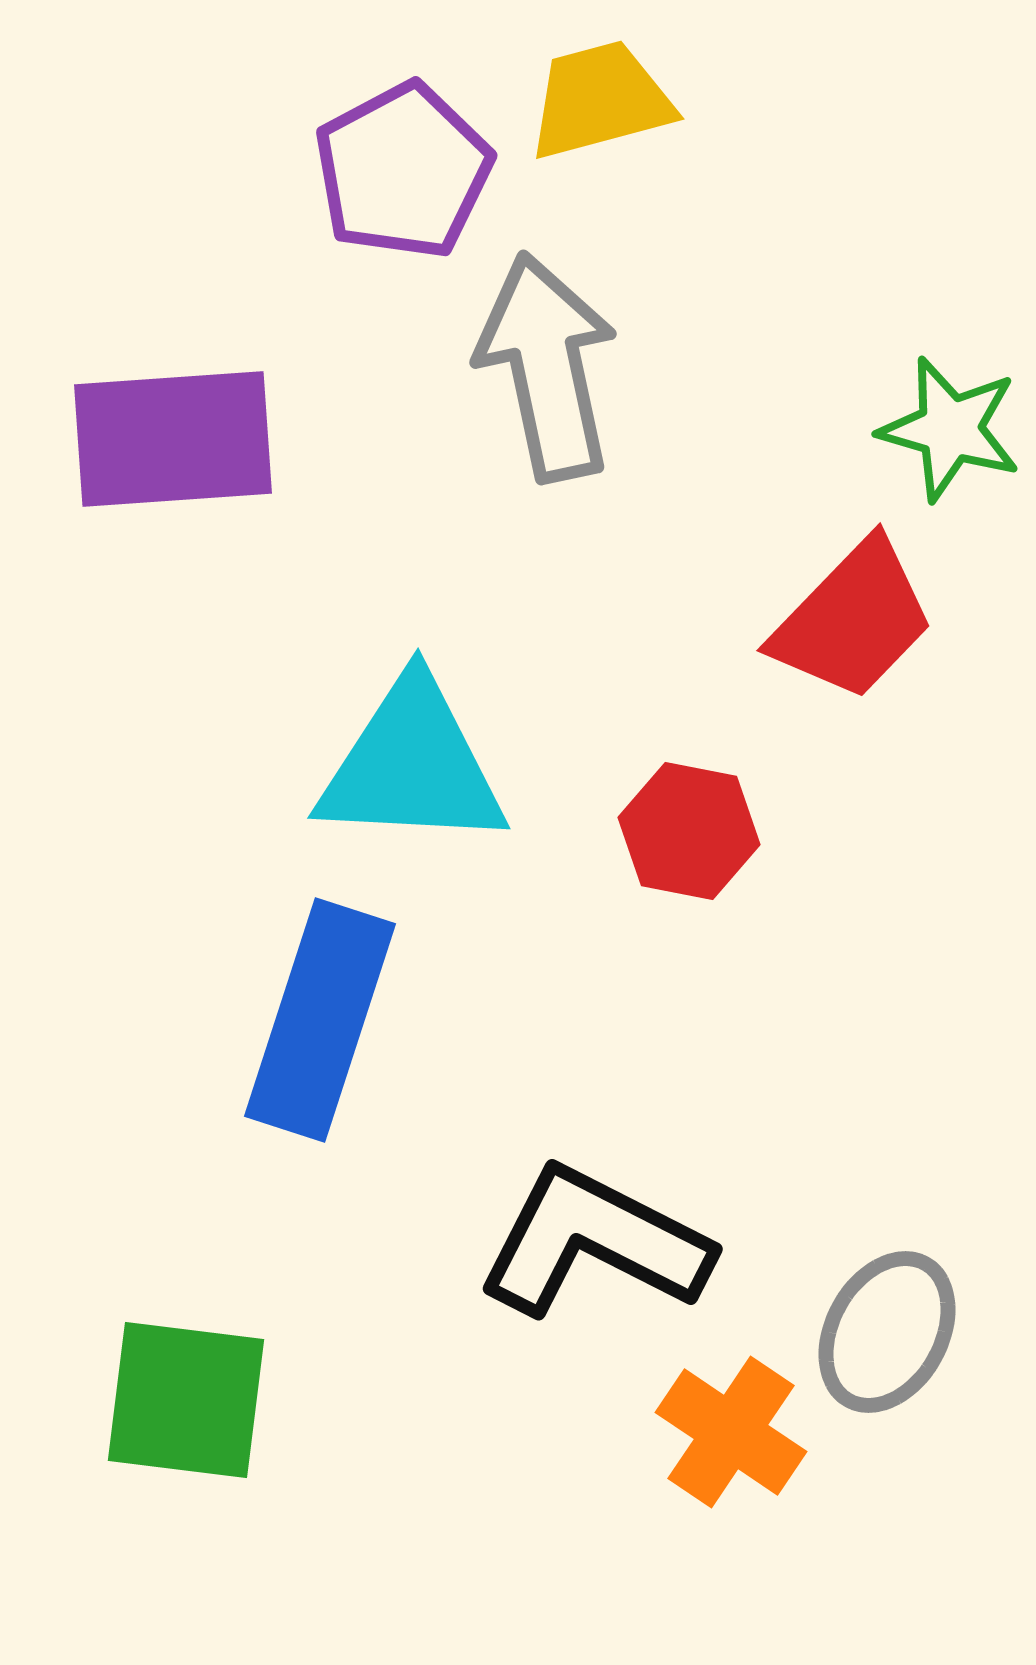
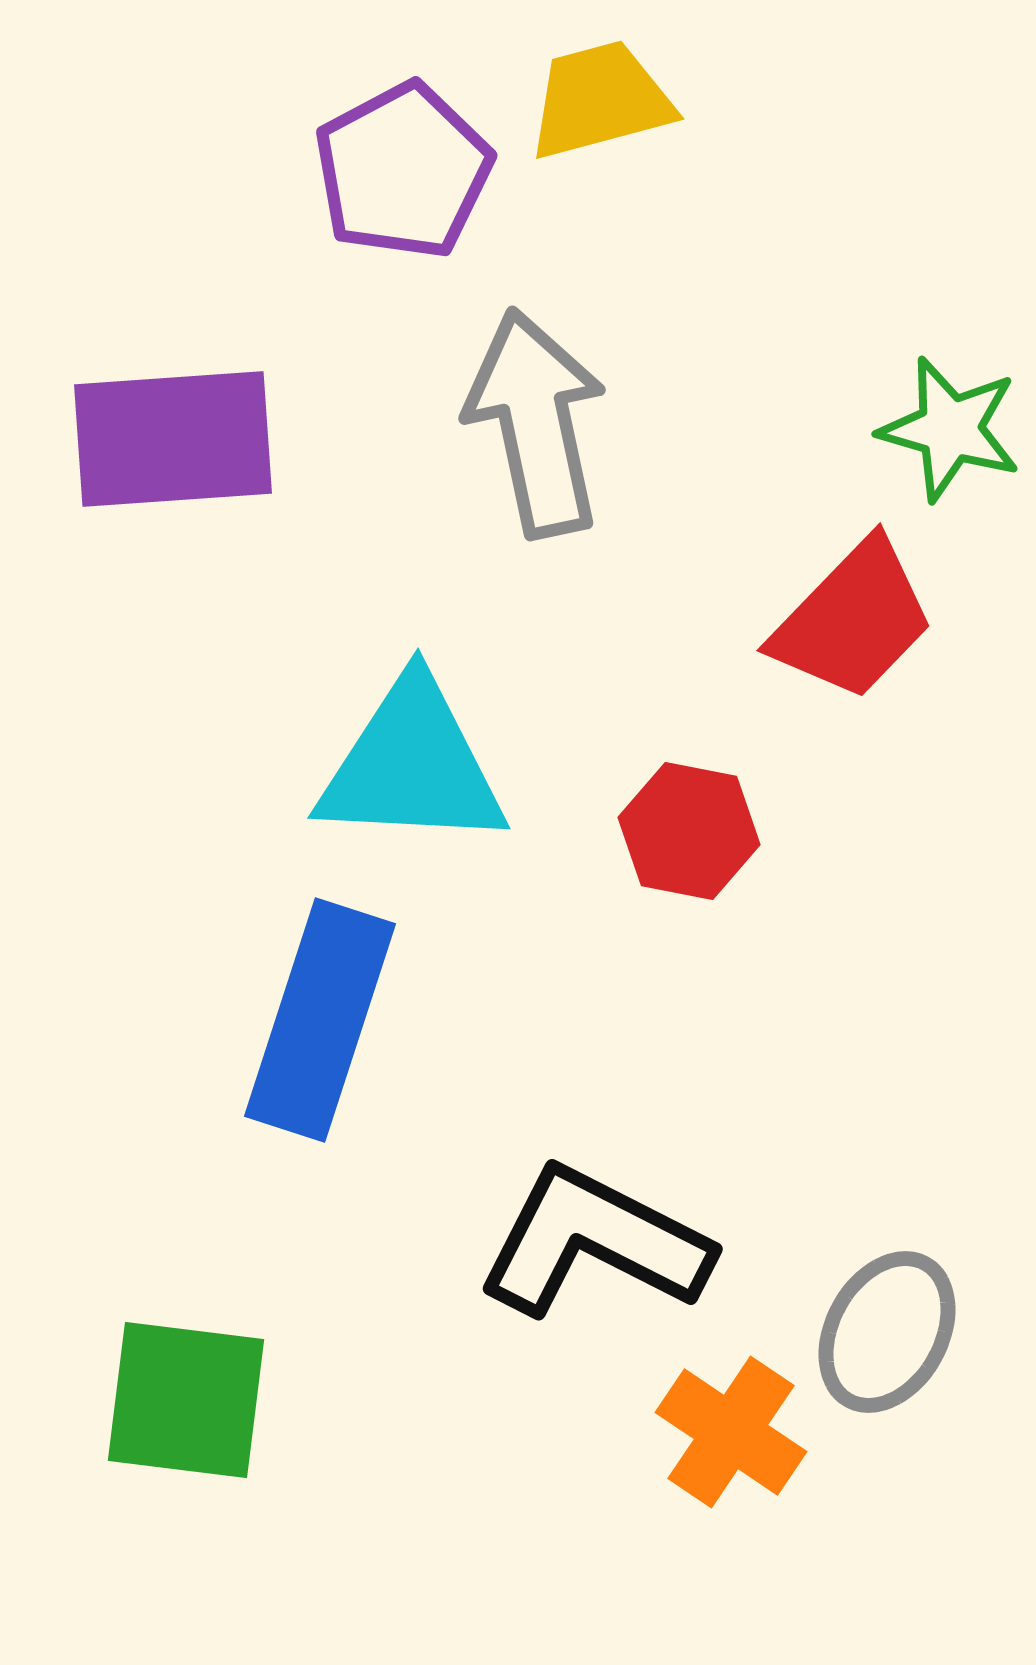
gray arrow: moved 11 px left, 56 px down
